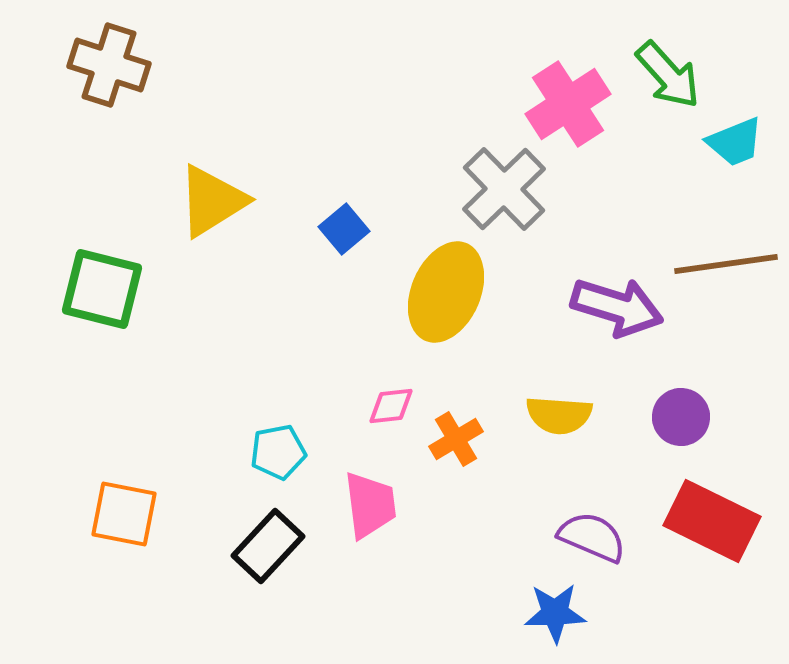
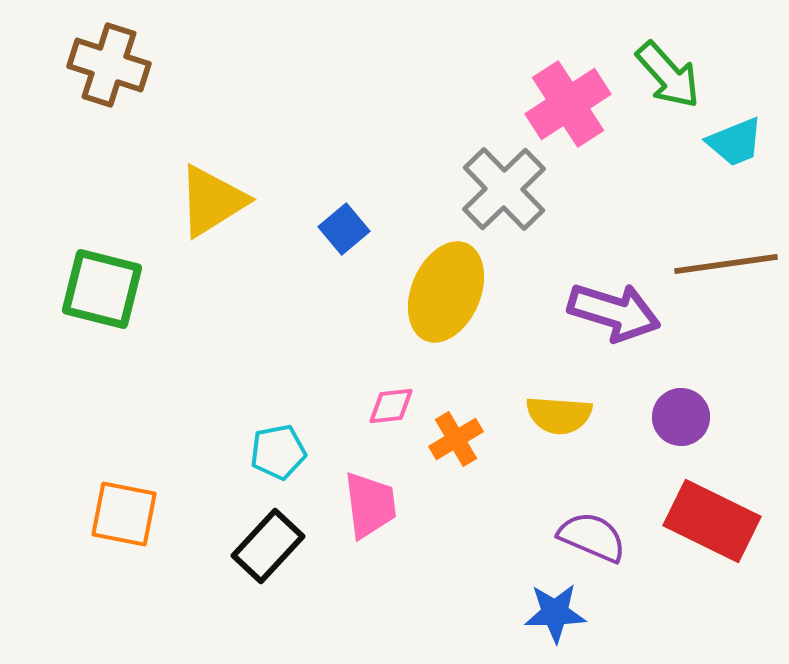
purple arrow: moved 3 px left, 5 px down
